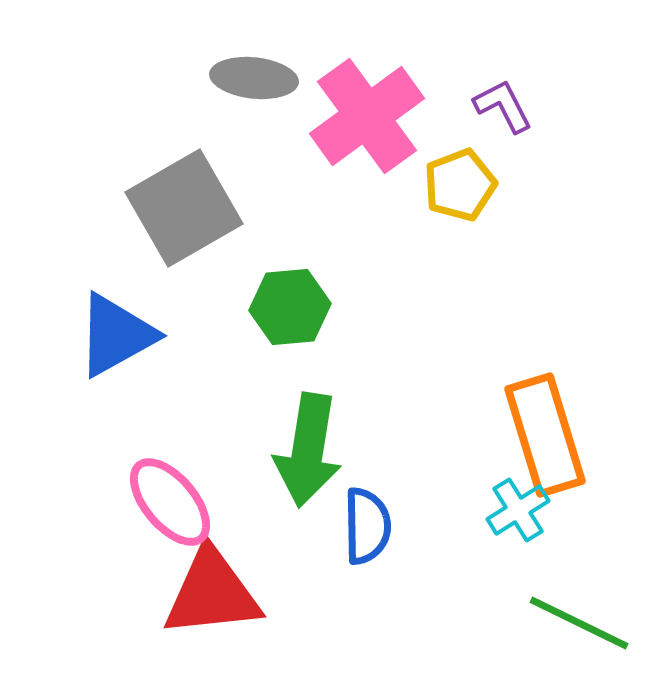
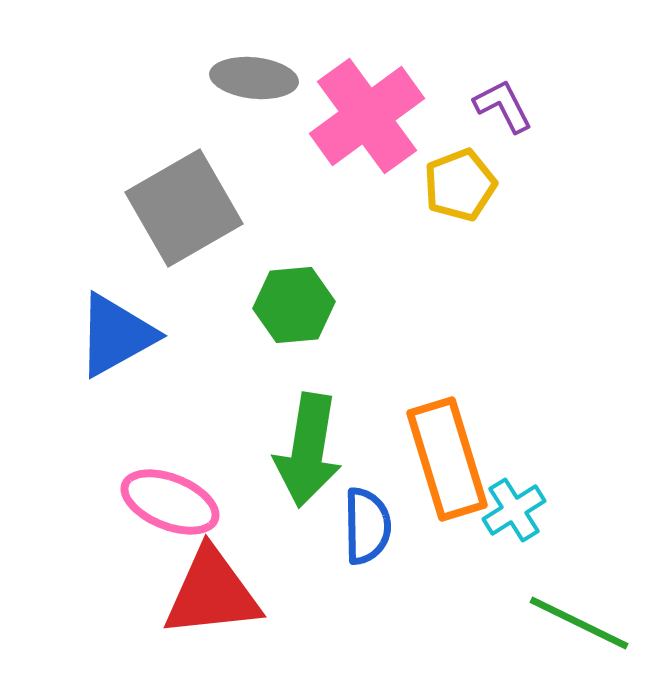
green hexagon: moved 4 px right, 2 px up
orange rectangle: moved 98 px left, 24 px down
pink ellipse: rotated 28 degrees counterclockwise
cyan cross: moved 4 px left
